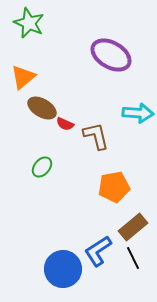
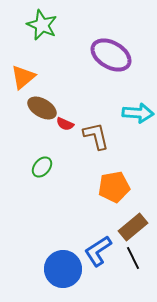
green star: moved 13 px right, 2 px down
